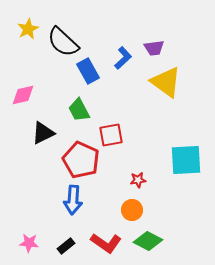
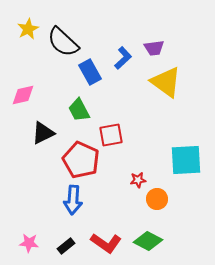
blue rectangle: moved 2 px right, 1 px down
orange circle: moved 25 px right, 11 px up
